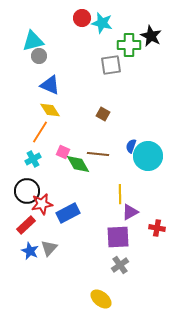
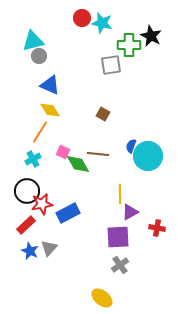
yellow ellipse: moved 1 px right, 1 px up
